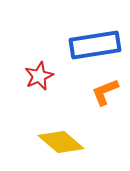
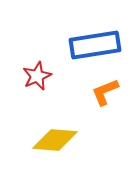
red star: moved 2 px left
yellow diamond: moved 6 px left, 2 px up; rotated 36 degrees counterclockwise
